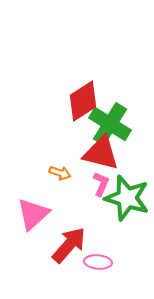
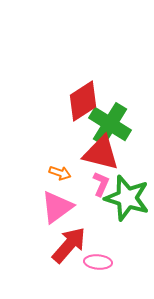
pink triangle: moved 24 px right, 7 px up; rotated 6 degrees clockwise
